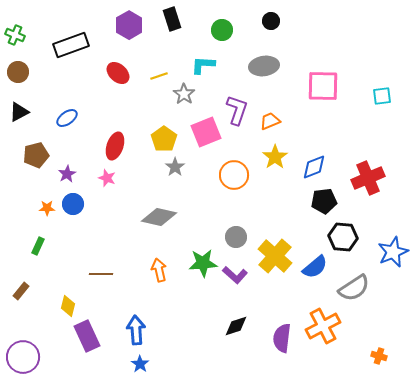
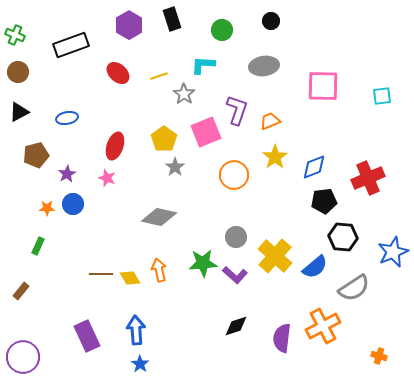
blue ellipse at (67, 118): rotated 25 degrees clockwise
yellow diamond at (68, 306): moved 62 px right, 28 px up; rotated 45 degrees counterclockwise
